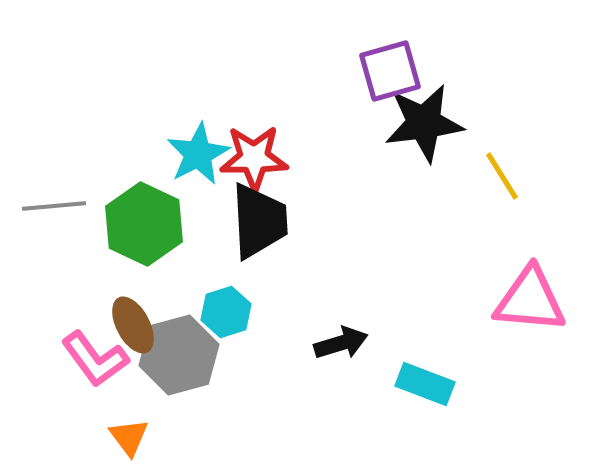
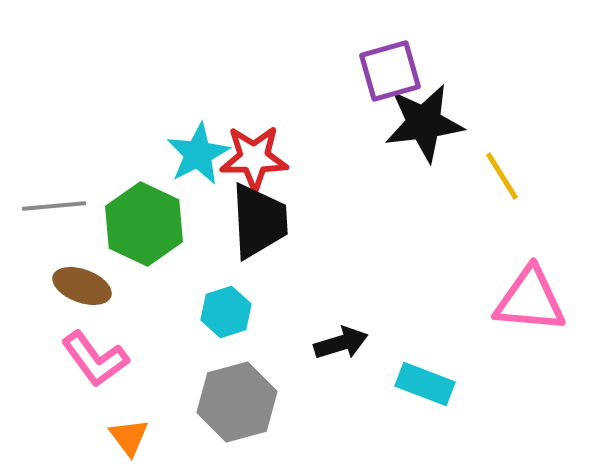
brown ellipse: moved 51 px left, 39 px up; rotated 42 degrees counterclockwise
gray hexagon: moved 58 px right, 47 px down
